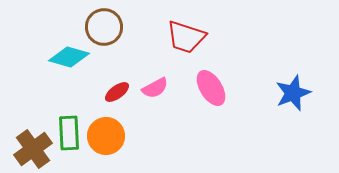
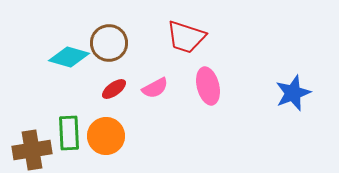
brown circle: moved 5 px right, 16 px down
pink ellipse: moved 3 px left, 2 px up; rotated 18 degrees clockwise
red ellipse: moved 3 px left, 3 px up
brown cross: moved 1 px left, 1 px down; rotated 27 degrees clockwise
